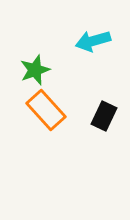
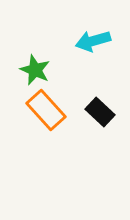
green star: rotated 28 degrees counterclockwise
black rectangle: moved 4 px left, 4 px up; rotated 72 degrees counterclockwise
